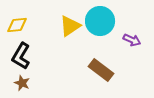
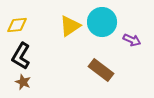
cyan circle: moved 2 px right, 1 px down
brown star: moved 1 px right, 1 px up
